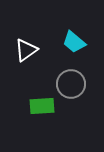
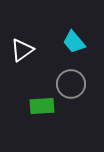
cyan trapezoid: rotated 10 degrees clockwise
white triangle: moved 4 px left
